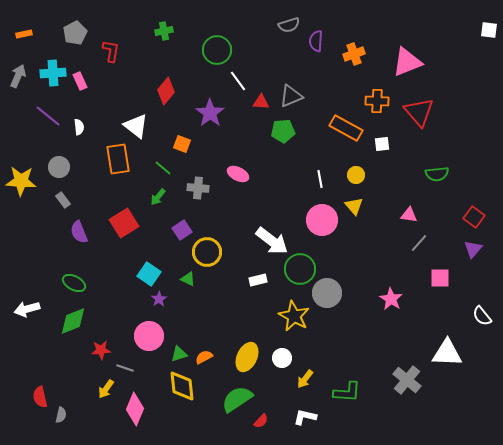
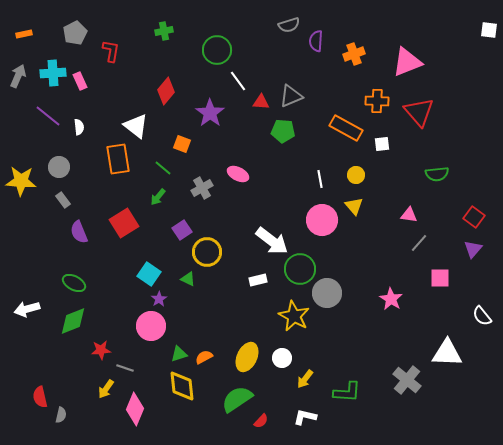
green pentagon at (283, 131): rotated 10 degrees clockwise
gray cross at (198, 188): moved 4 px right; rotated 35 degrees counterclockwise
pink circle at (149, 336): moved 2 px right, 10 px up
